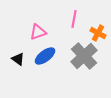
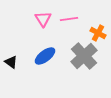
pink line: moved 5 px left; rotated 72 degrees clockwise
pink triangle: moved 5 px right, 13 px up; rotated 42 degrees counterclockwise
black triangle: moved 7 px left, 3 px down
